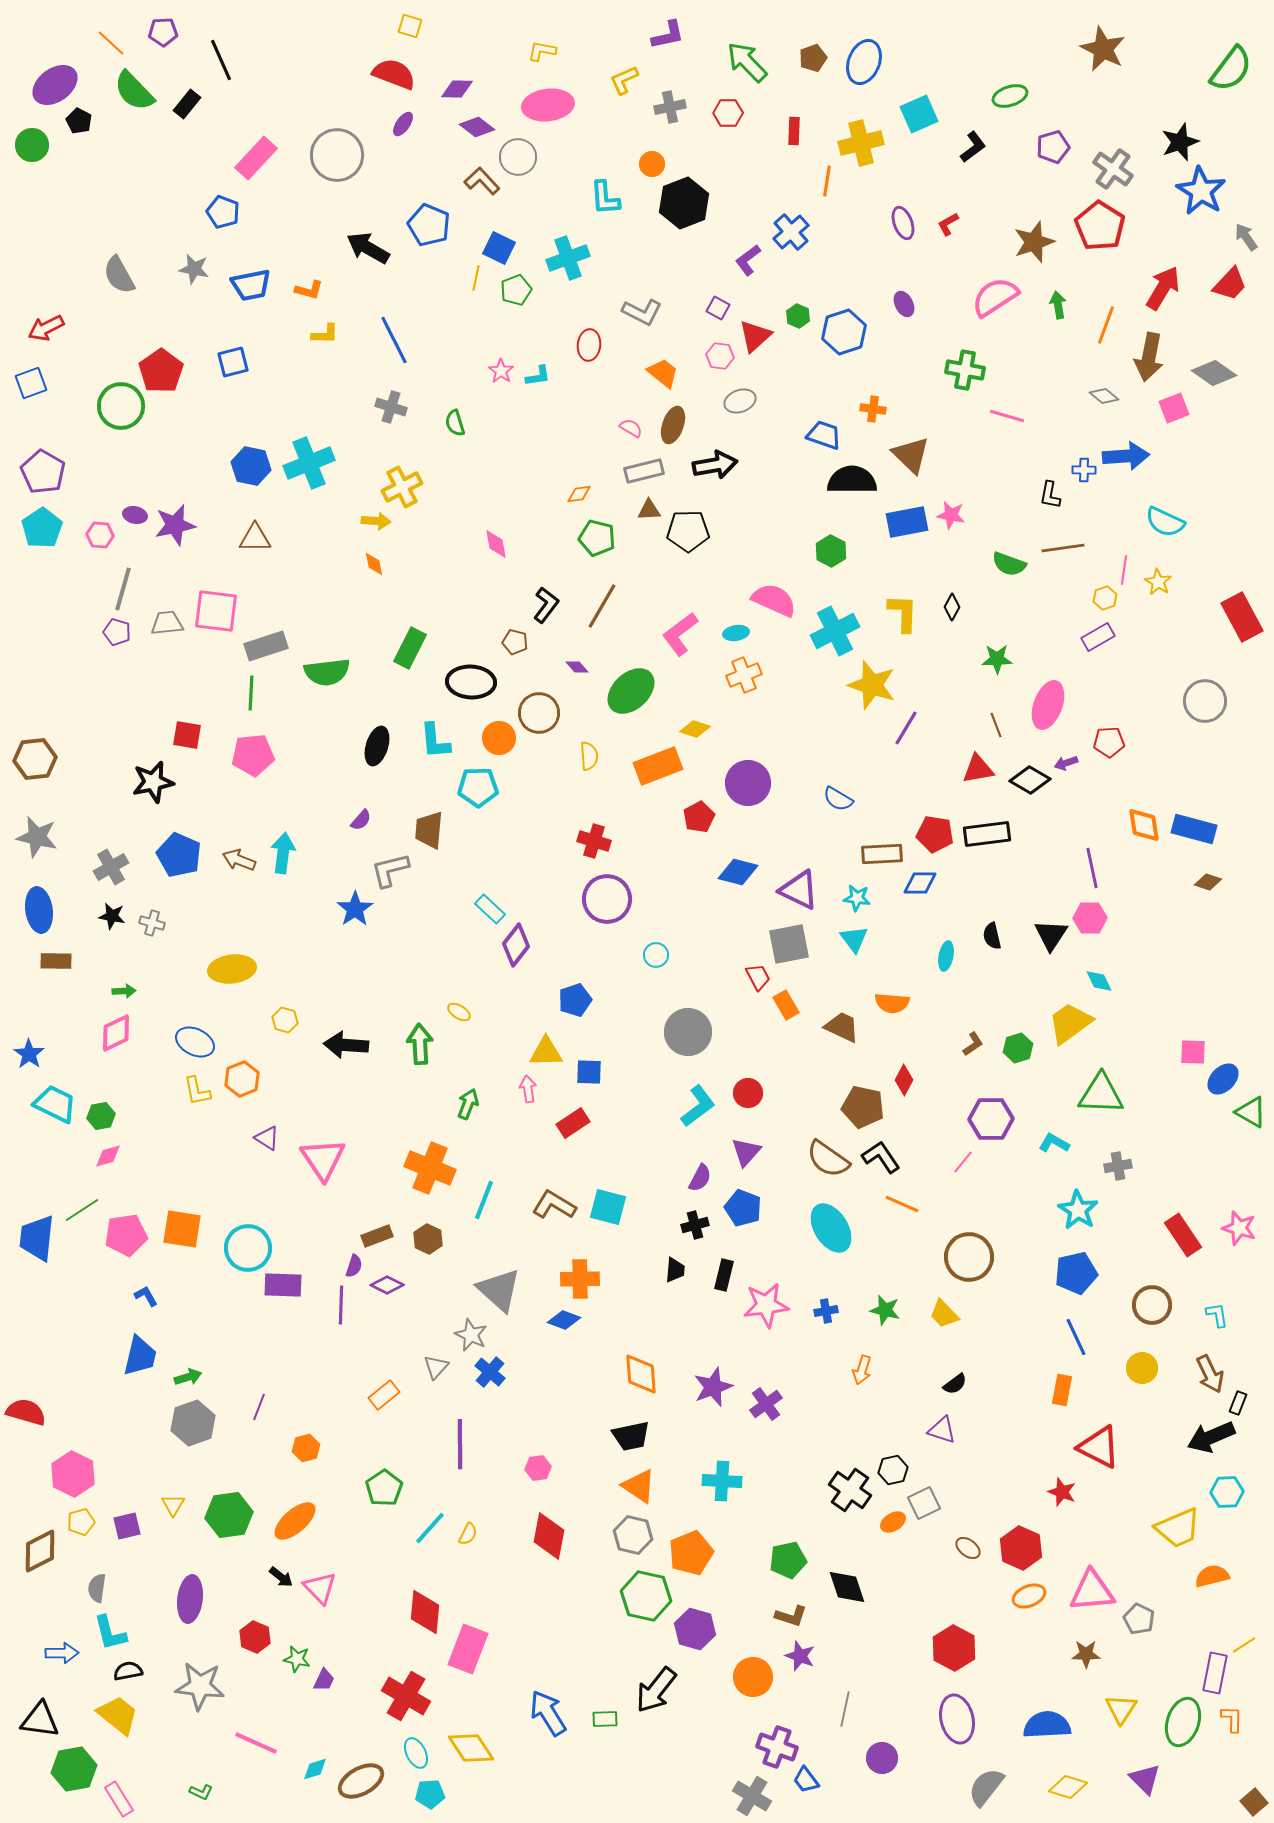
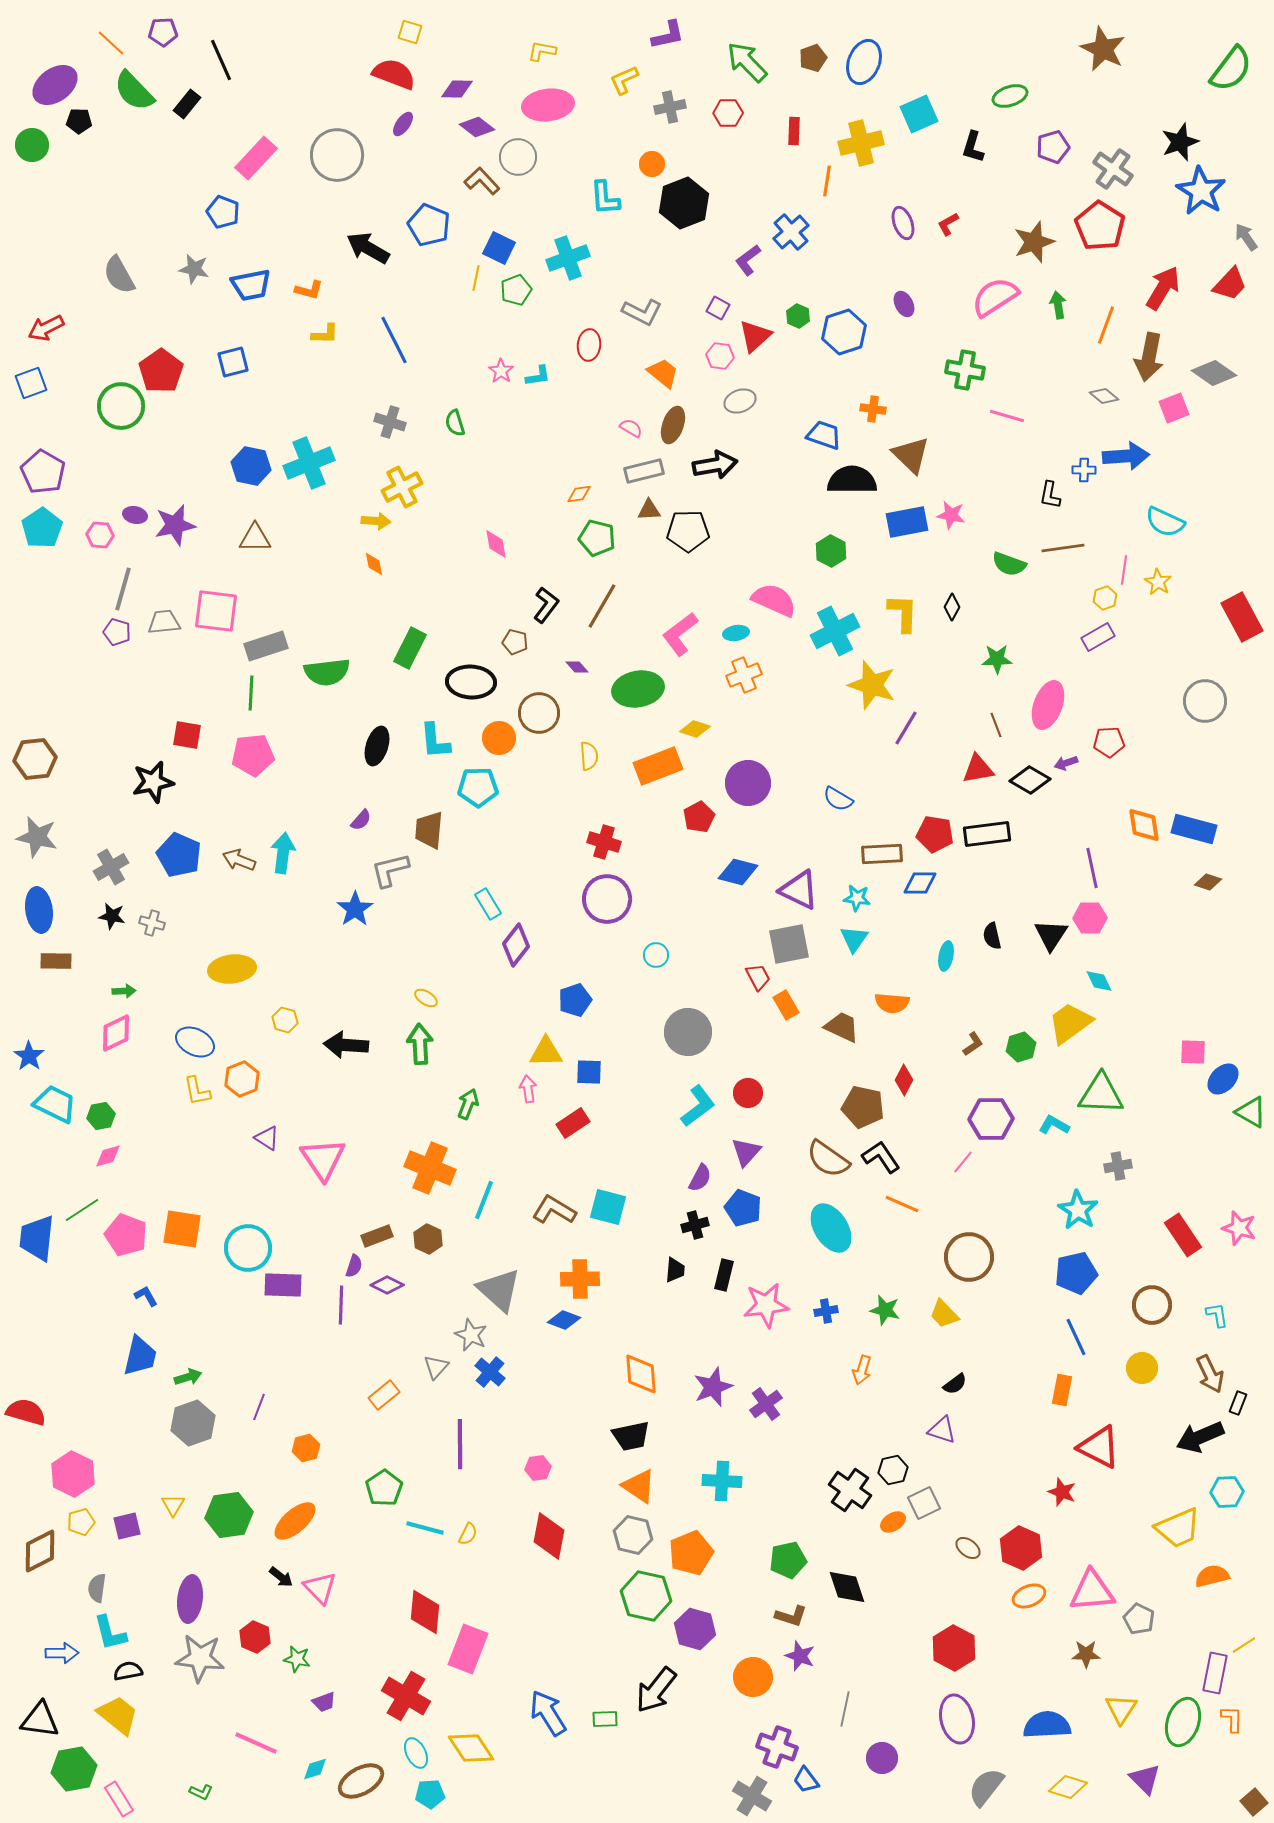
yellow square at (410, 26): moved 6 px down
black pentagon at (79, 121): rotated 25 degrees counterclockwise
black L-shape at (973, 147): rotated 144 degrees clockwise
gray cross at (391, 407): moved 1 px left, 15 px down
gray trapezoid at (167, 623): moved 3 px left, 1 px up
green ellipse at (631, 691): moved 7 px right, 2 px up; rotated 33 degrees clockwise
red cross at (594, 841): moved 10 px right, 1 px down
cyan rectangle at (490, 909): moved 2 px left, 5 px up; rotated 16 degrees clockwise
cyan triangle at (854, 939): rotated 12 degrees clockwise
yellow ellipse at (459, 1012): moved 33 px left, 14 px up
green hexagon at (1018, 1048): moved 3 px right, 1 px up
blue star at (29, 1054): moved 2 px down
cyan L-shape at (1054, 1143): moved 18 px up
brown L-shape at (554, 1205): moved 5 px down
pink pentagon at (126, 1235): rotated 30 degrees clockwise
black arrow at (1211, 1437): moved 11 px left
cyan line at (430, 1528): moved 5 px left; rotated 63 degrees clockwise
purple trapezoid at (324, 1680): moved 22 px down; rotated 45 degrees clockwise
gray star at (200, 1686): moved 28 px up
